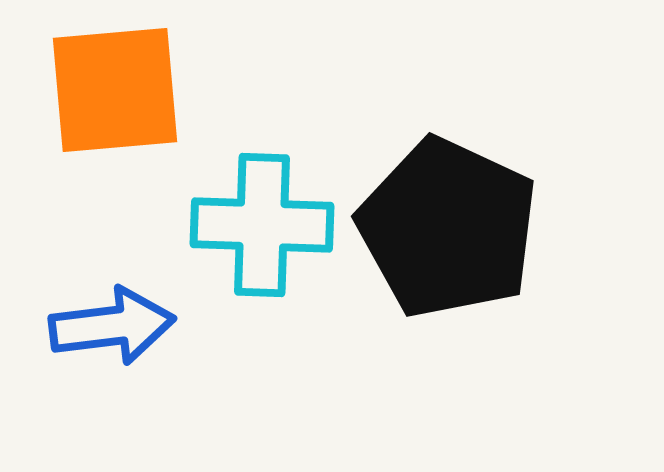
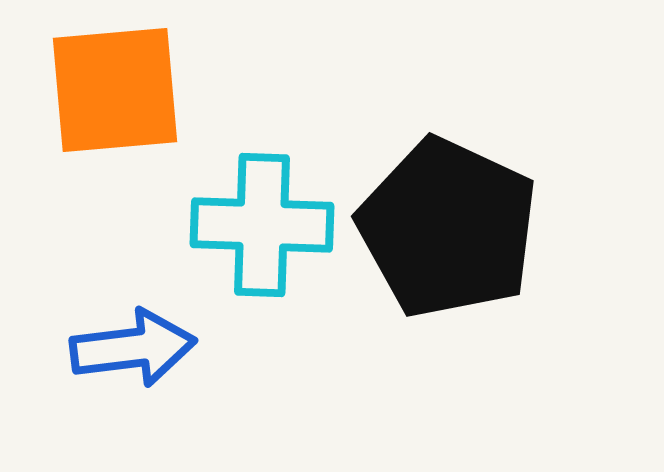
blue arrow: moved 21 px right, 22 px down
